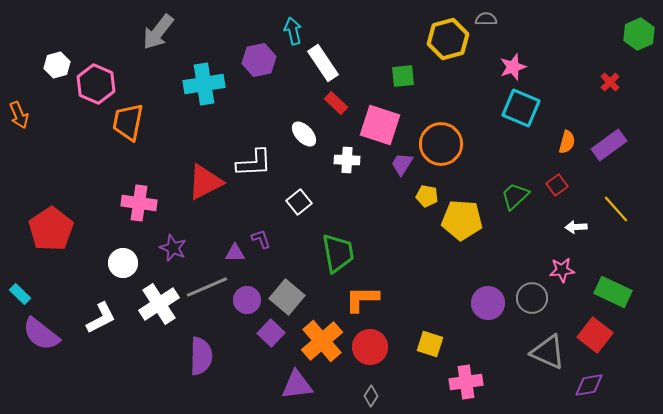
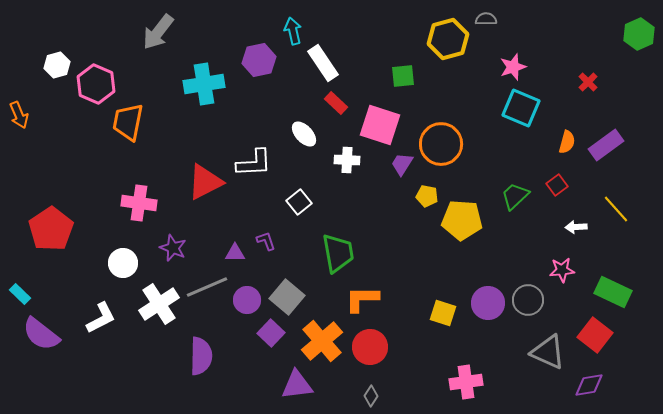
red cross at (610, 82): moved 22 px left
purple rectangle at (609, 145): moved 3 px left
purple L-shape at (261, 239): moved 5 px right, 2 px down
gray circle at (532, 298): moved 4 px left, 2 px down
yellow square at (430, 344): moved 13 px right, 31 px up
